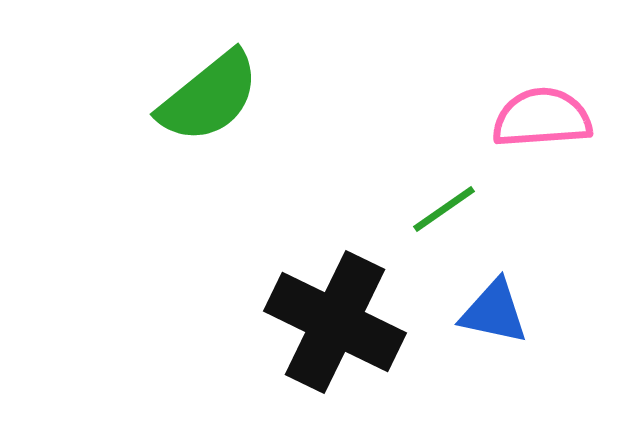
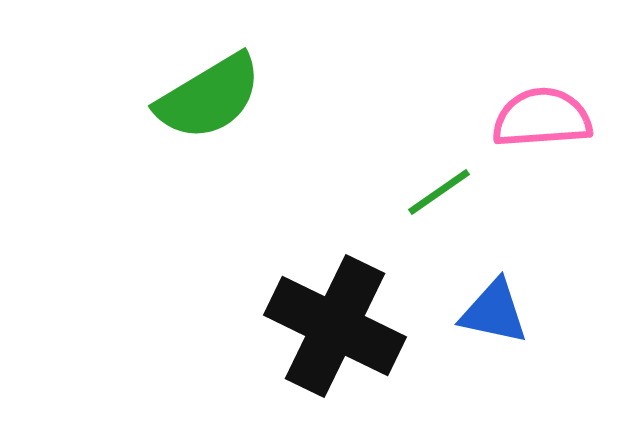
green semicircle: rotated 8 degrees clockwise
green line: moved 5 px left, 17 px up
black cross: moved 4 px down
